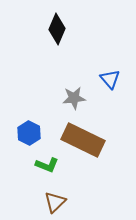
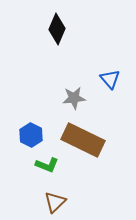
blue hexagon: moved 2 px right, 2 px down
